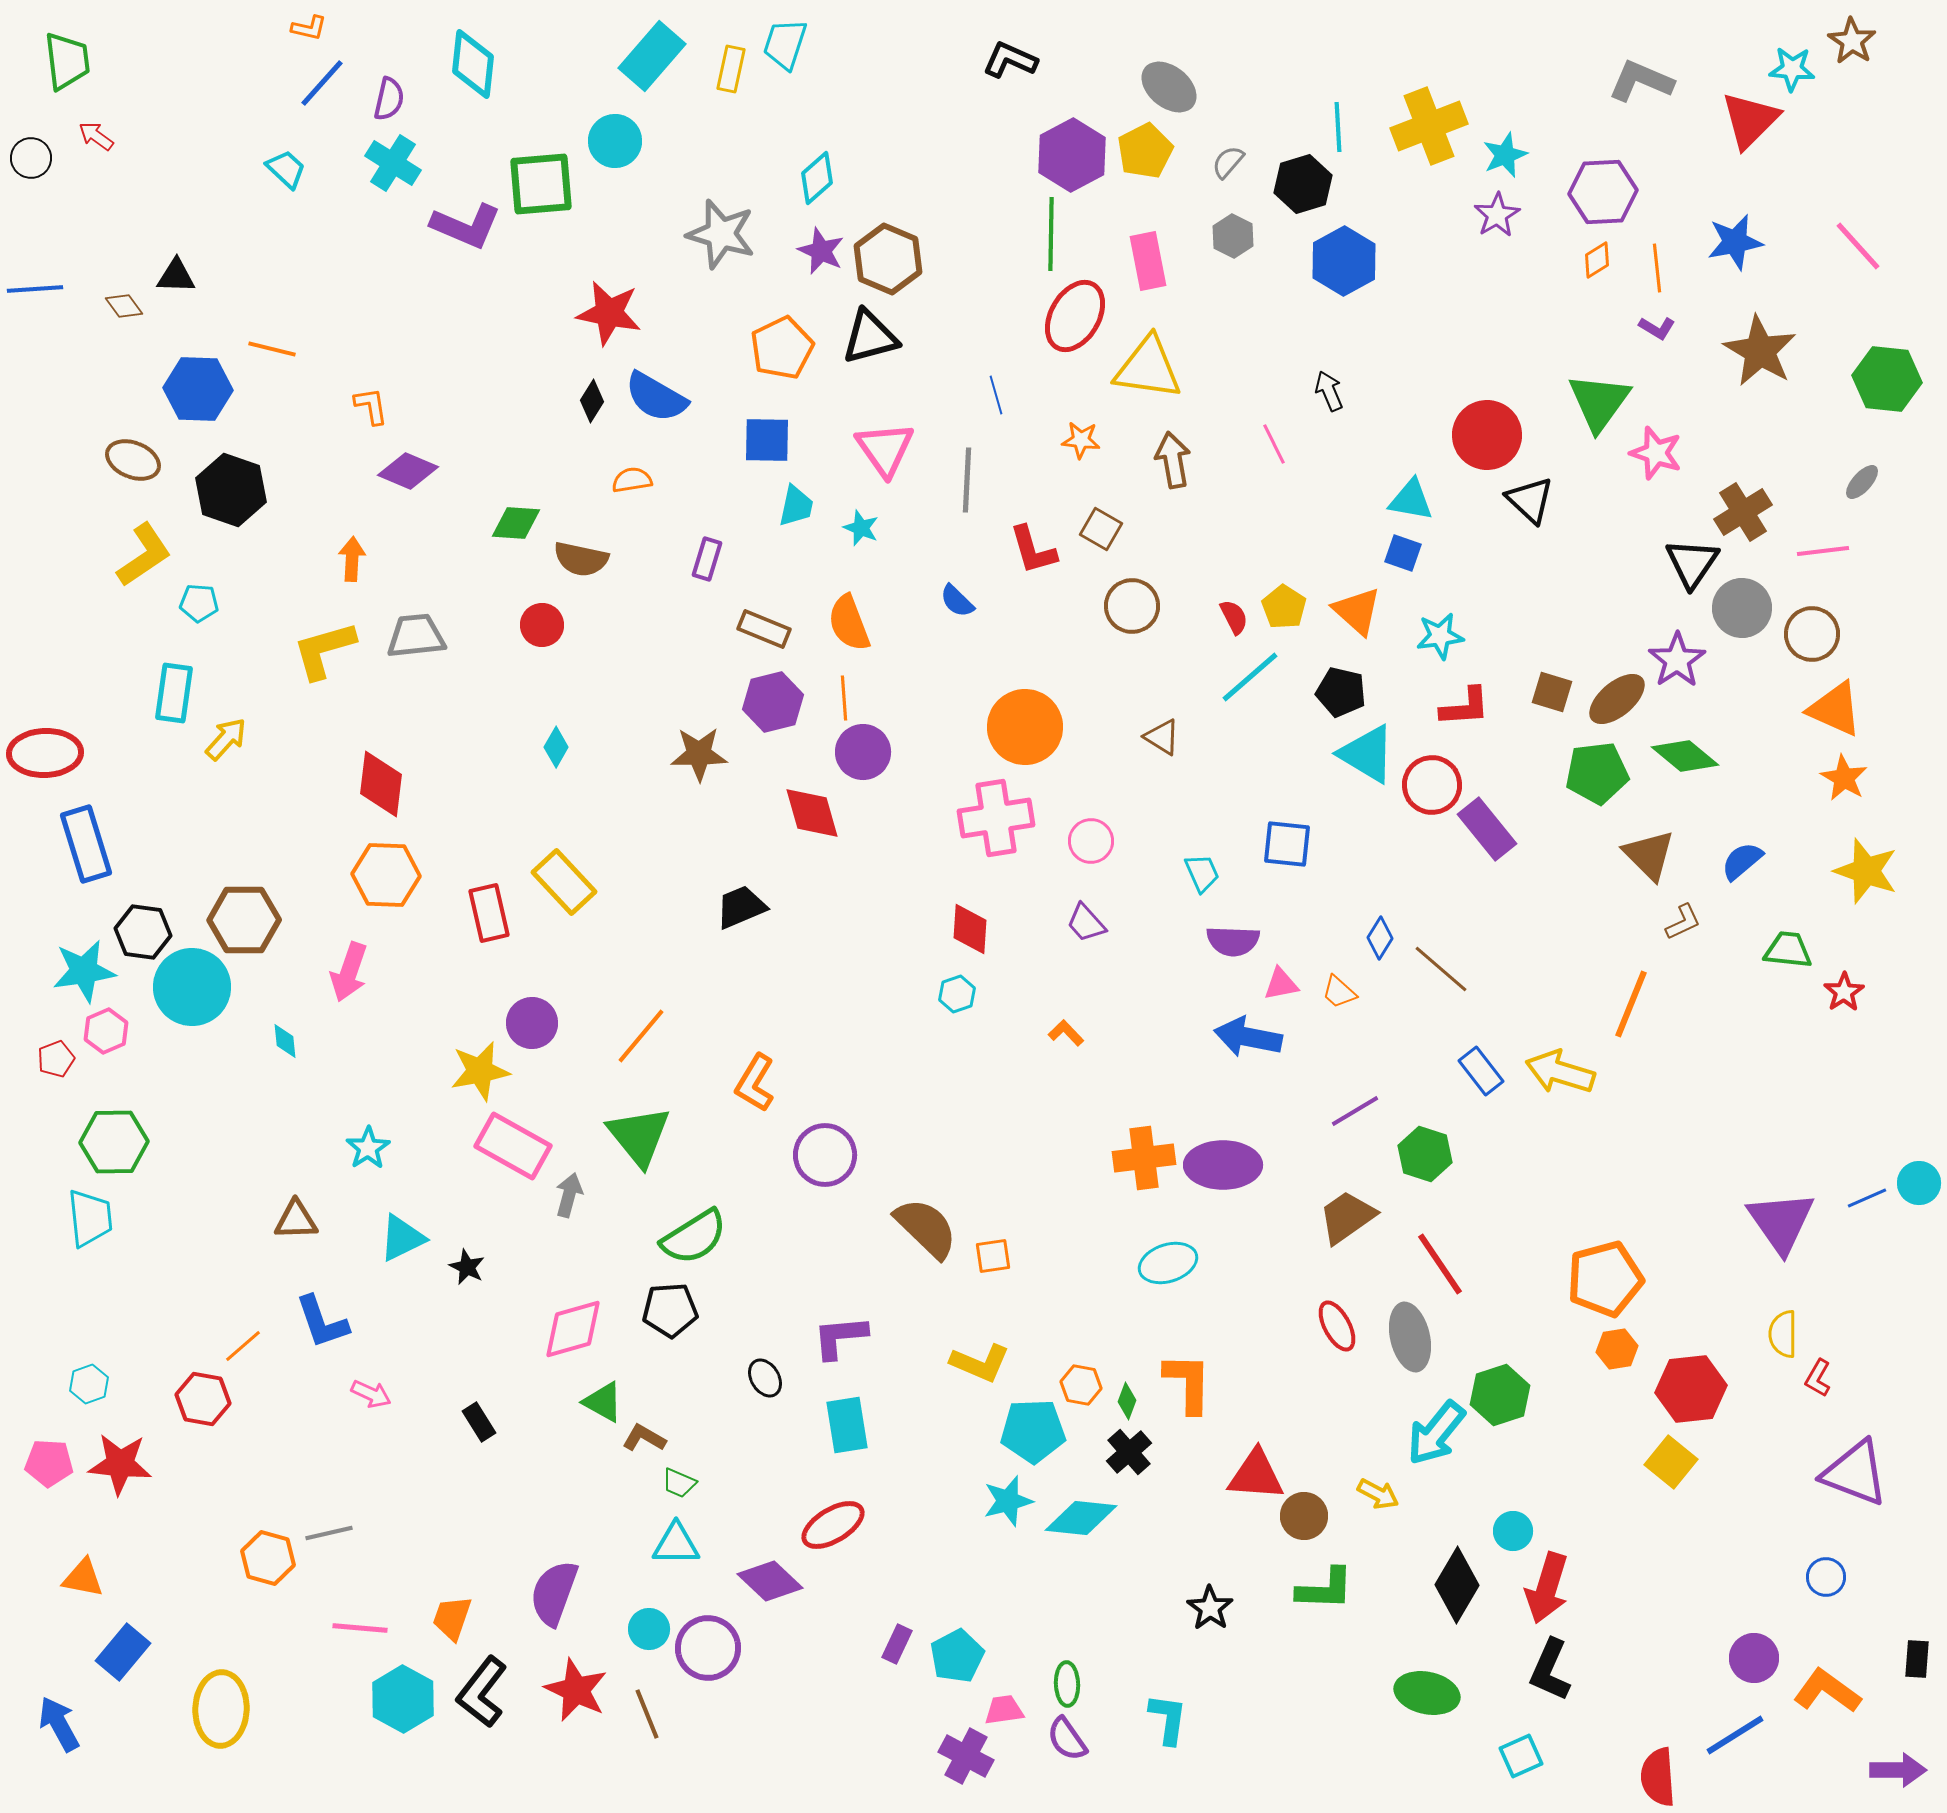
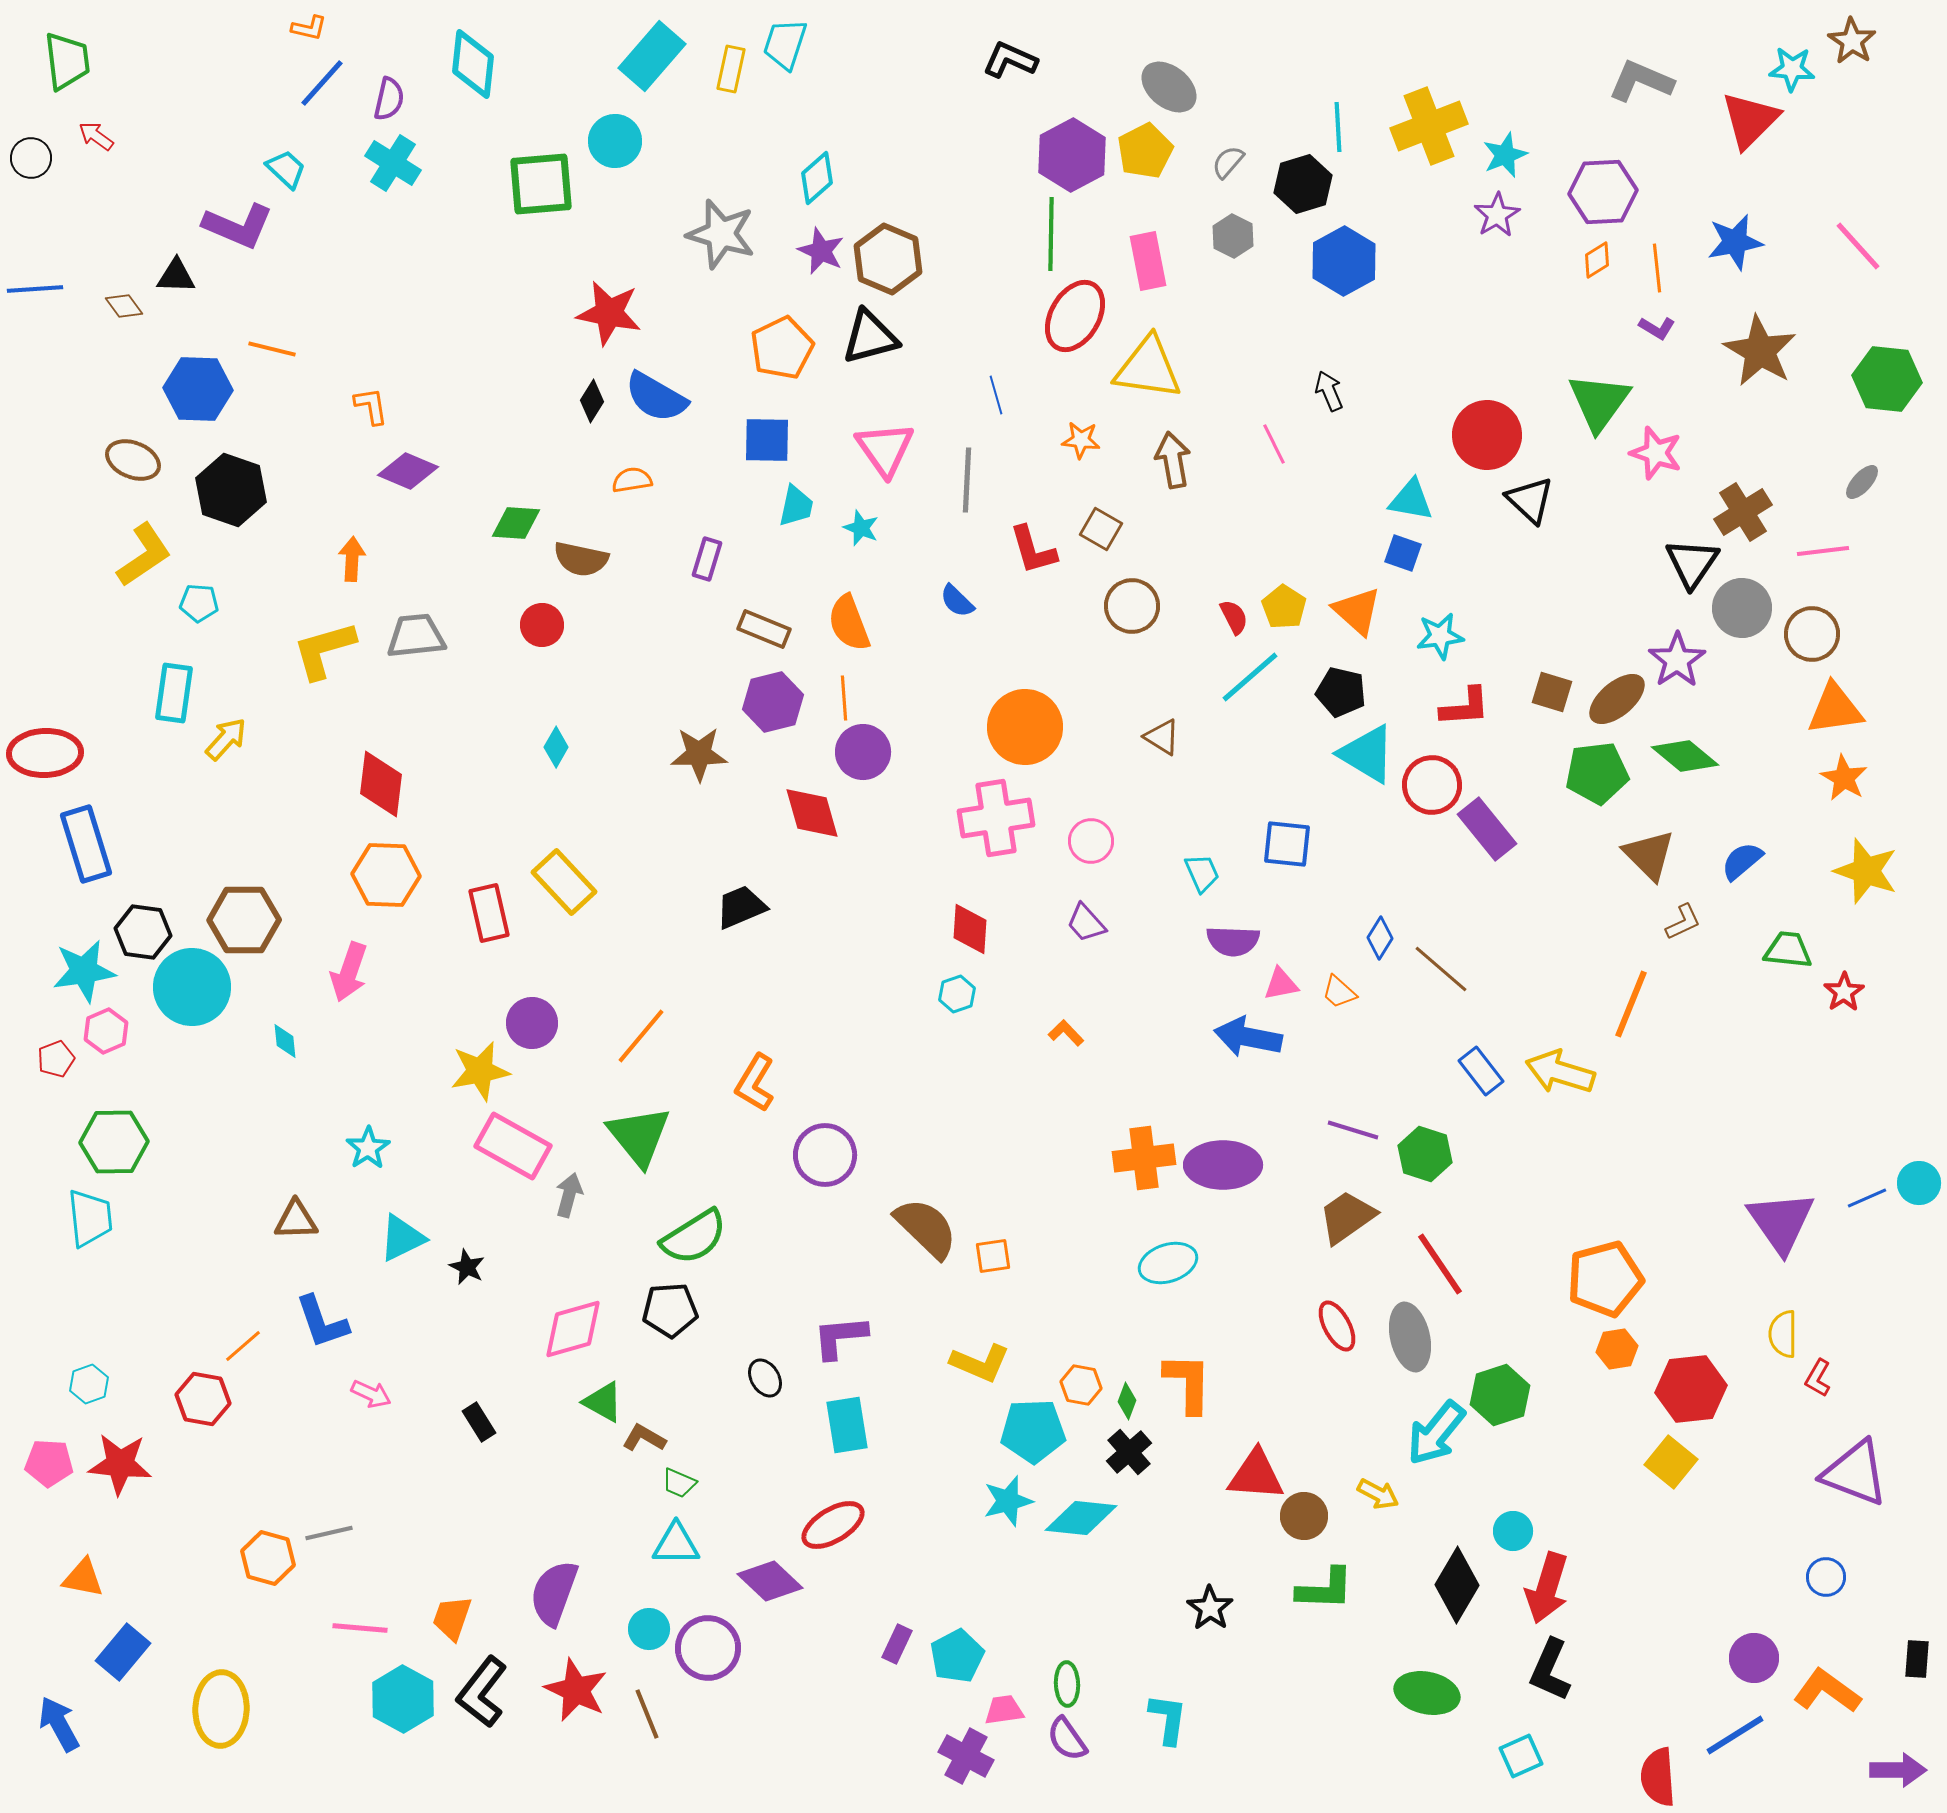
purple L-shape at (466, 226): moved 228 px left
orange triangle at (1835, 709): rotated 32 degrees counterclockwise
purple line at (1355, 1111): moved 2 px left, 19 px down; rotated 48 degrees clockwise
